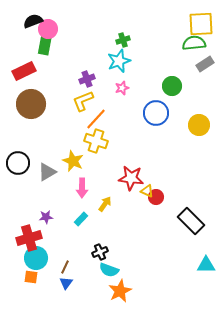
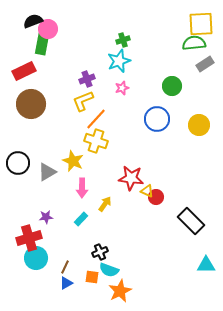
green rectangle: moved 3 px left
blue circle: moved 1 px right, 6 px down
orange square: moved 61 px right
blue triangle: rotated 24 degrees clockwise
